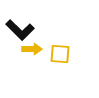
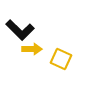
yellow square: moved 1 px right, 5 px down; rotated 20 degrees clockwise
